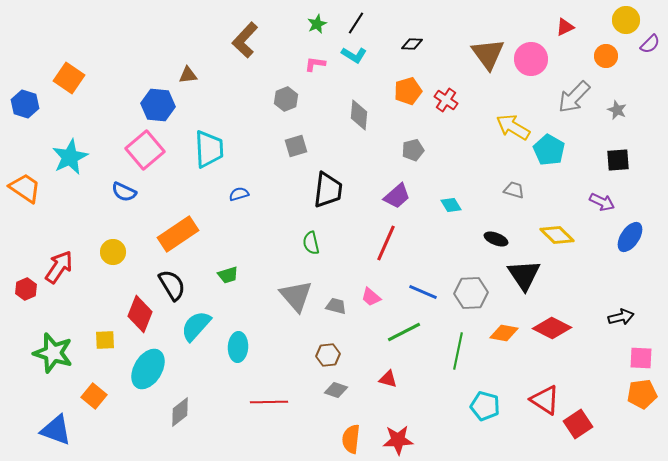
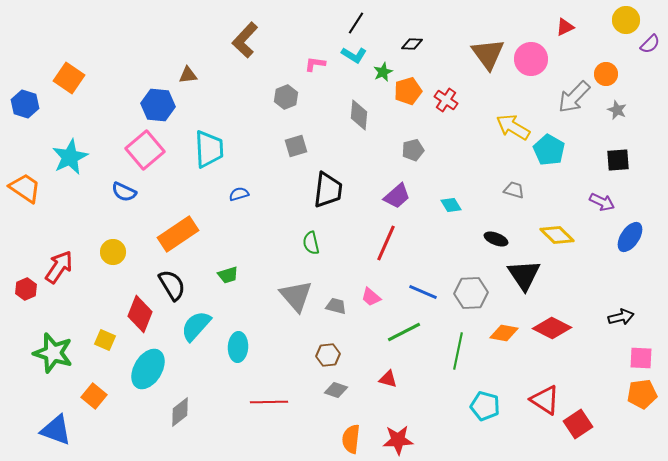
green star at (317, 24): moved 66 px right, 48 px down
orange circle at (606, 56): moved 18 px down
gray hexagon at (286, 99): moved 2 px up
yellow square at (105, 340): rotated 25 degrees clockwise
